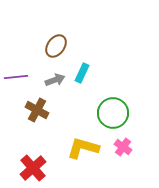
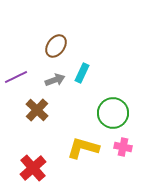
purple line: rotated 20 degrees counterclockwise
brown cross: rotated 15 degrees clockwise
pink cross: rotated 24 degrees counterclockwise
